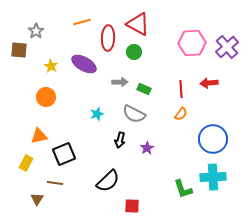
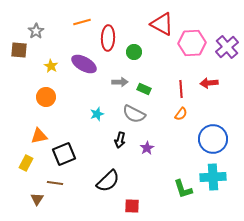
red triangle: moved 24 px right
